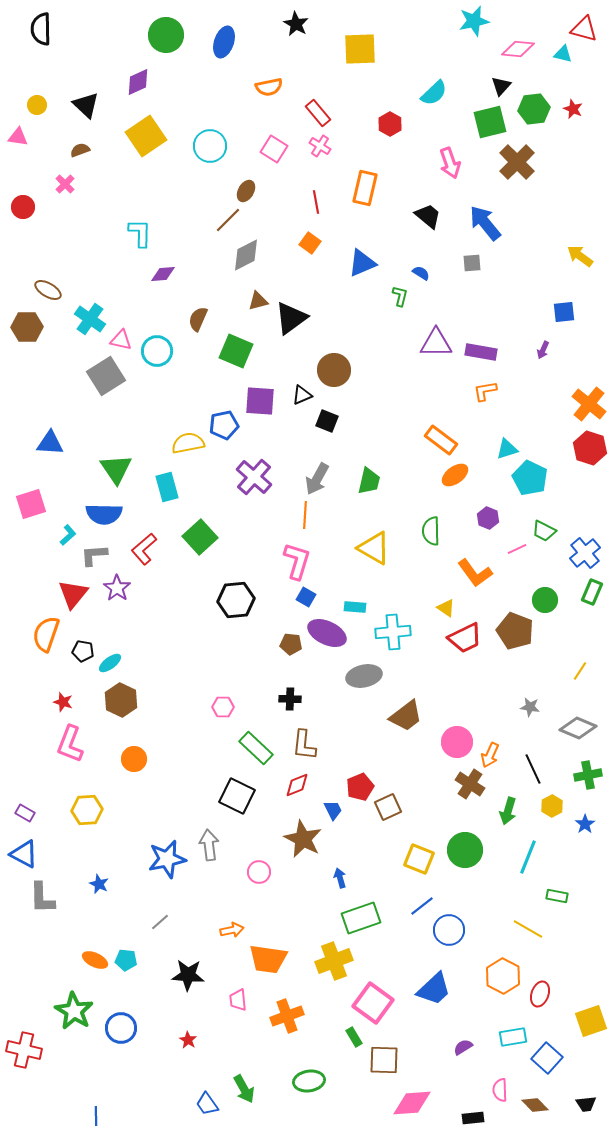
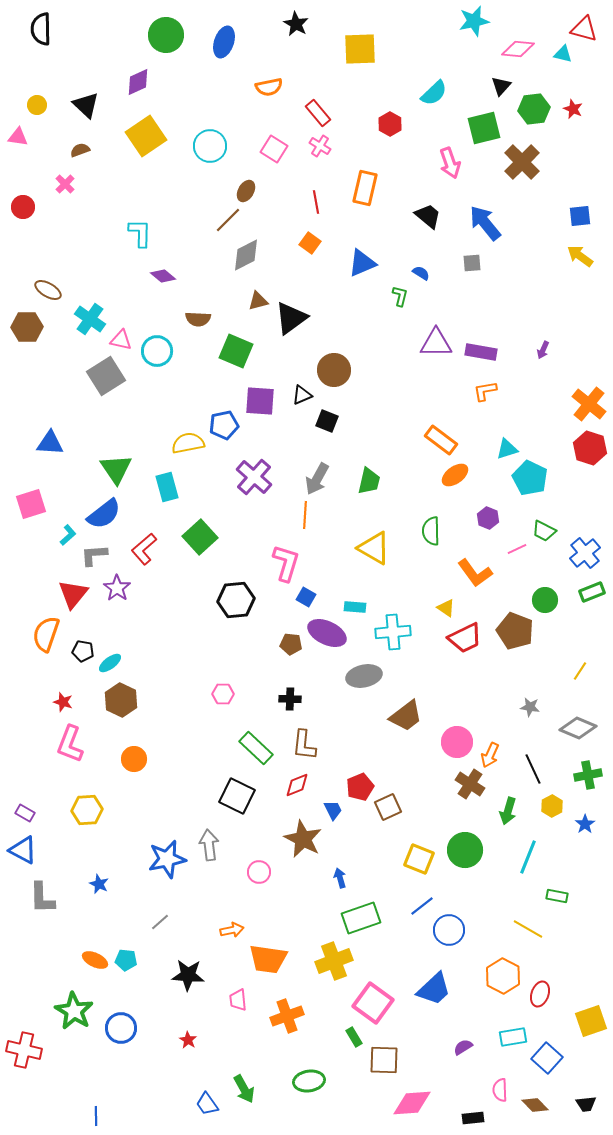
green square at (490, 122): moved 6 px left, 6 px down
brown cross at (517, 162): moved 5 px right
purple diamond at (163, 274): moved 2 px down; rotated 45 degrees clockwise
blue square at (564, 312): moved 16 px right, 96 px up
brown semicircle at (198, 319): rotated 110 degrees counterclockwise
blue semicircle at (104, 514): rotated 39 degrees counterclockwise
pink L-shape at (297, 561): moved 11 px left, 2 px down
green rectangle at (592, 592): rotated 45 degrees clockwise
pink hexagon at (223, 707): moved 13 px up
blue triangle at (24, 854): moved 1 px left, 4 px up
